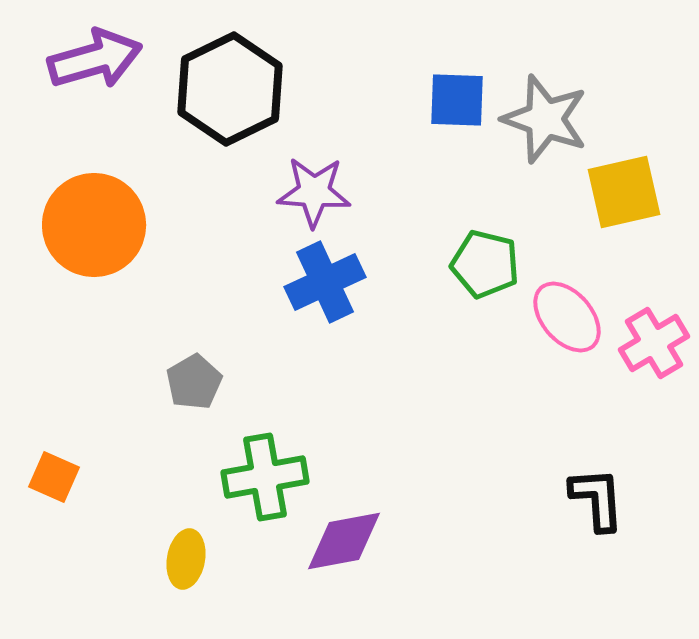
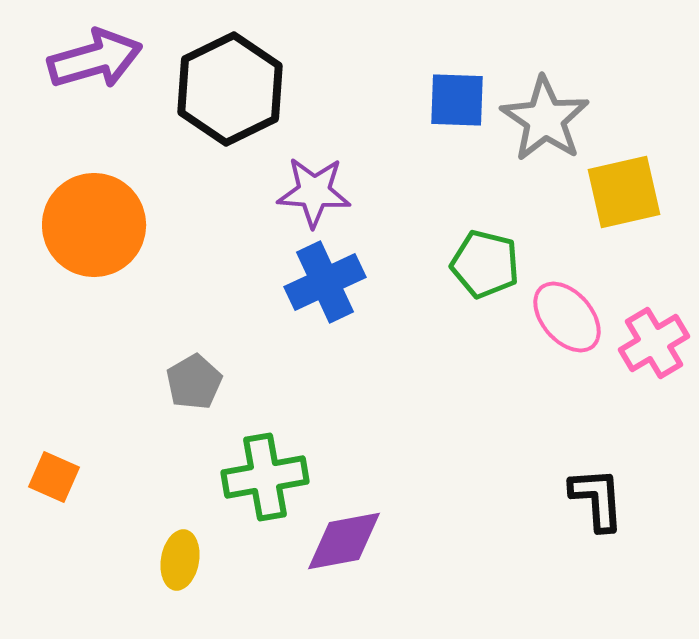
gray star: rotated 14 degrees clockwise
yellow ellipse: moved 6 px left, 1 px down
